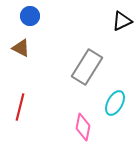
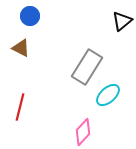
black triangle: rotated 15 degrees counterclockwise
cyan ellipse: moved 7 px left, 8 px up; rotated 20 degrees clockwise
pink diamond: moved 5 px down; rotated 32 degrees clockwise
